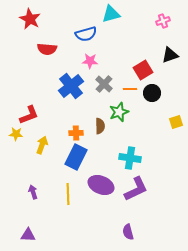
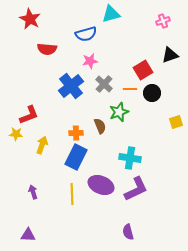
pink star: rotated 14 degrees counterclockwise
brown semicircle: rotated 21 degrees counterclockwise
yellow line: moved 4 px right
